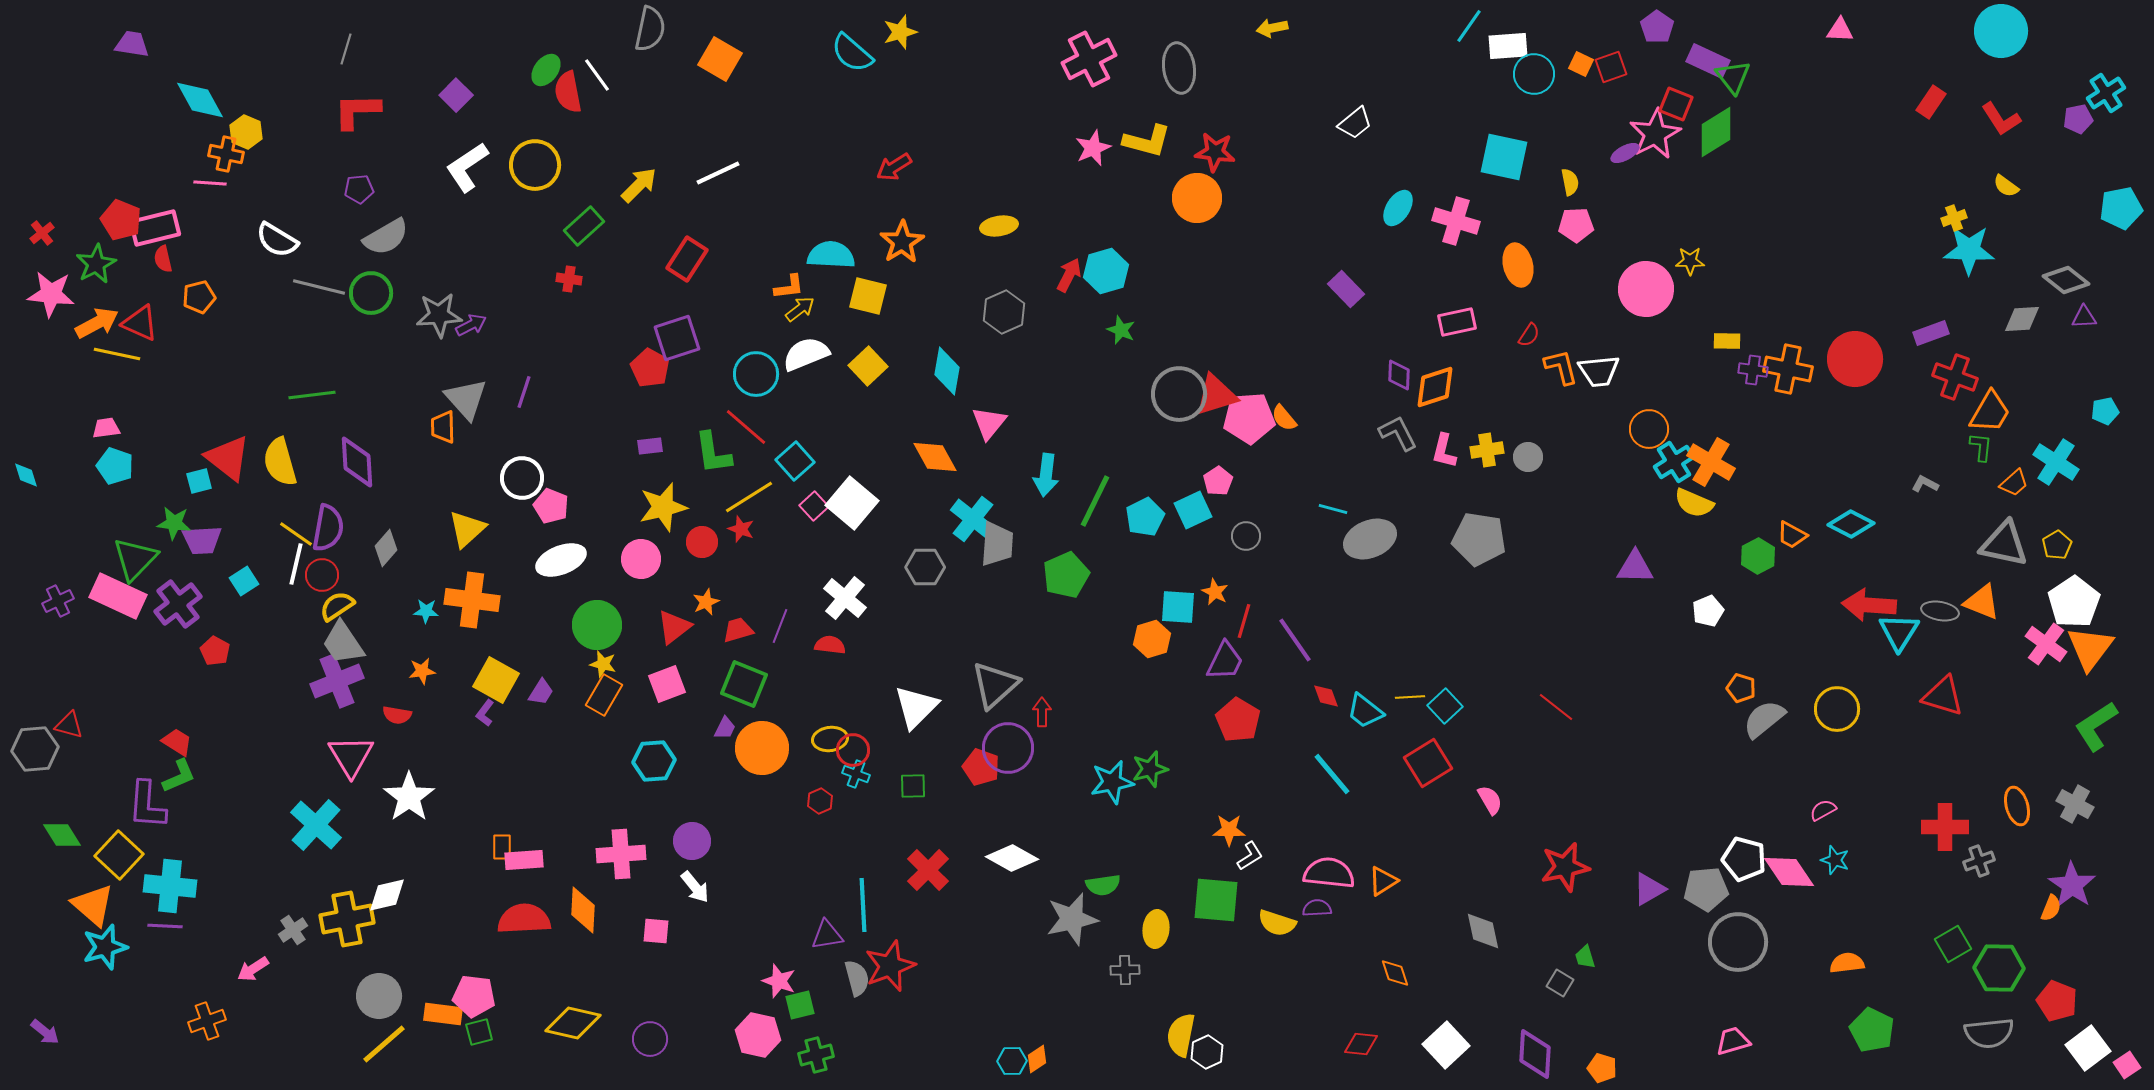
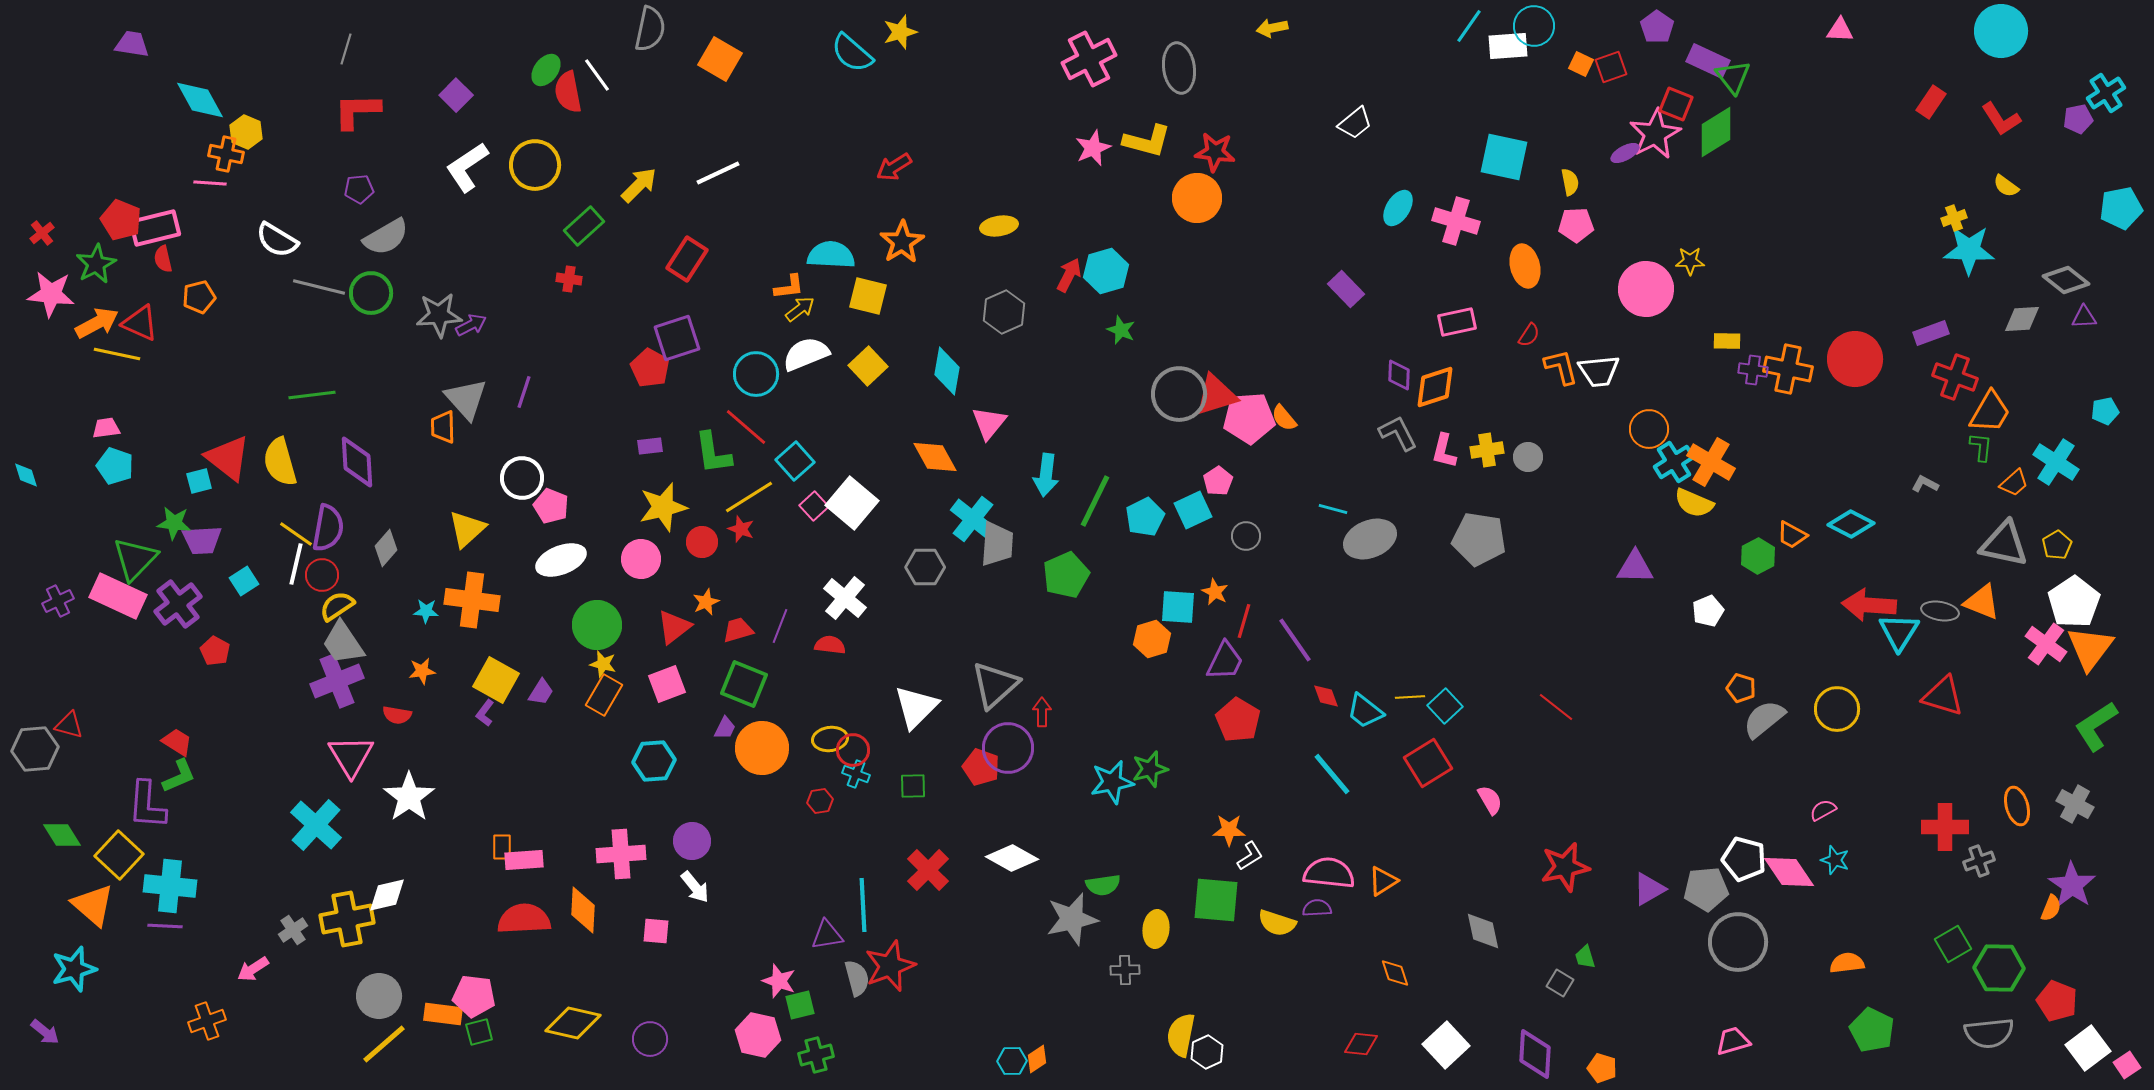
cyan circle at (1534, 74): moved 48 px up
orange ellipse at (1518, 265): moved 7 px right, 1 px down
red hexagon at (820, 801): rotated 15 degrees clockwise
cyan star at (105, 947): moved 31 px left, 22 px down
